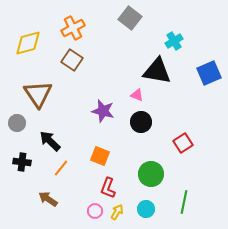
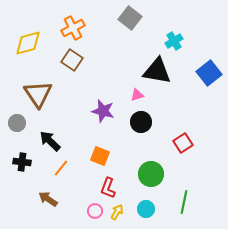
blue square: rotated 15 degrees counterclockwise
pink triangle: rotated 40 degrees counterclockwise
